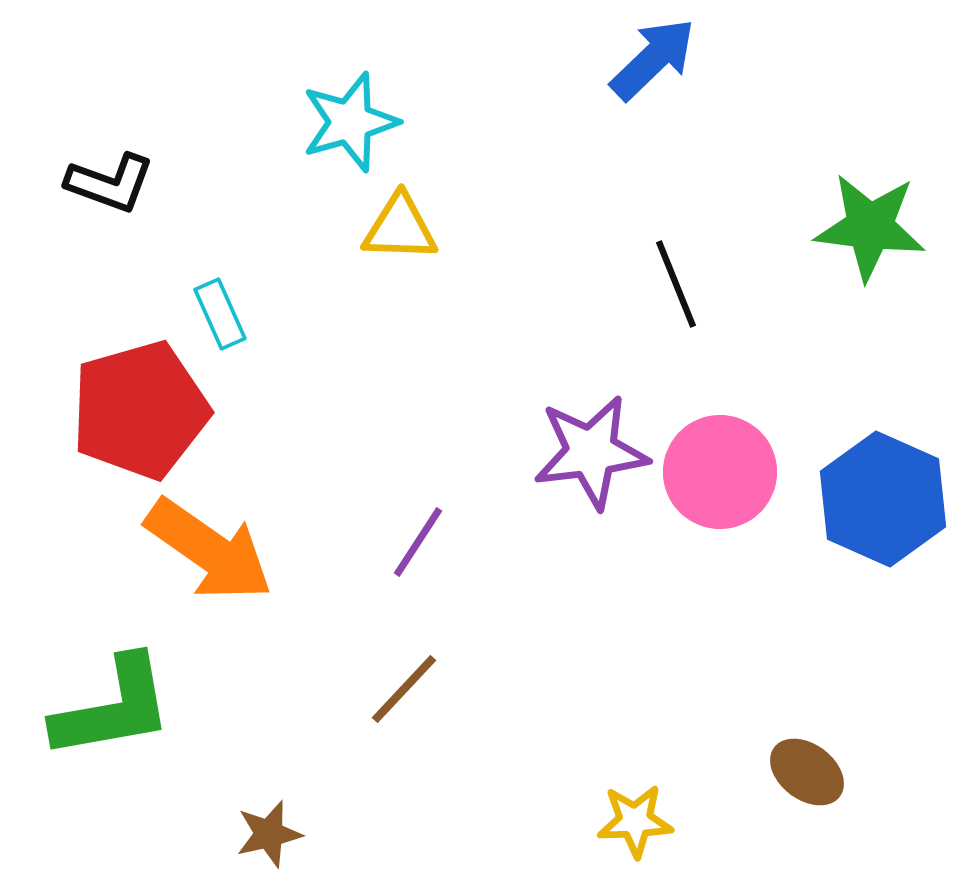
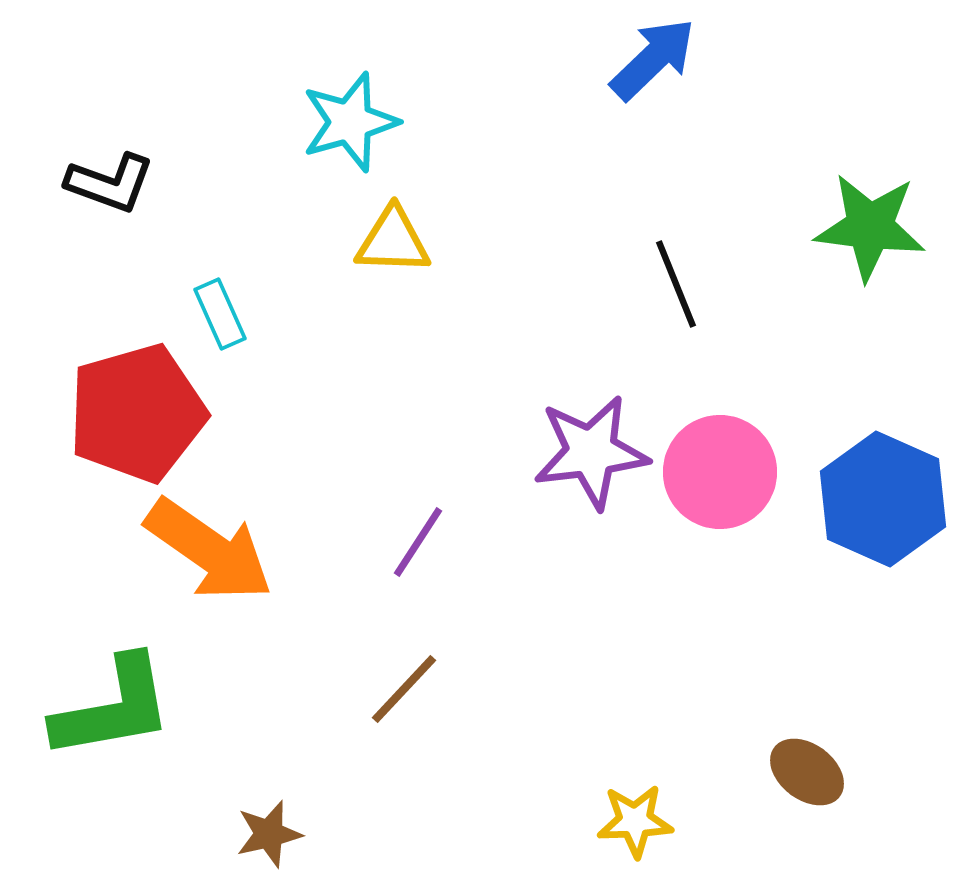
yellow triangle: moved 7 px left, 13 px down
red pentagon: moved 3 px left, 3 px down
